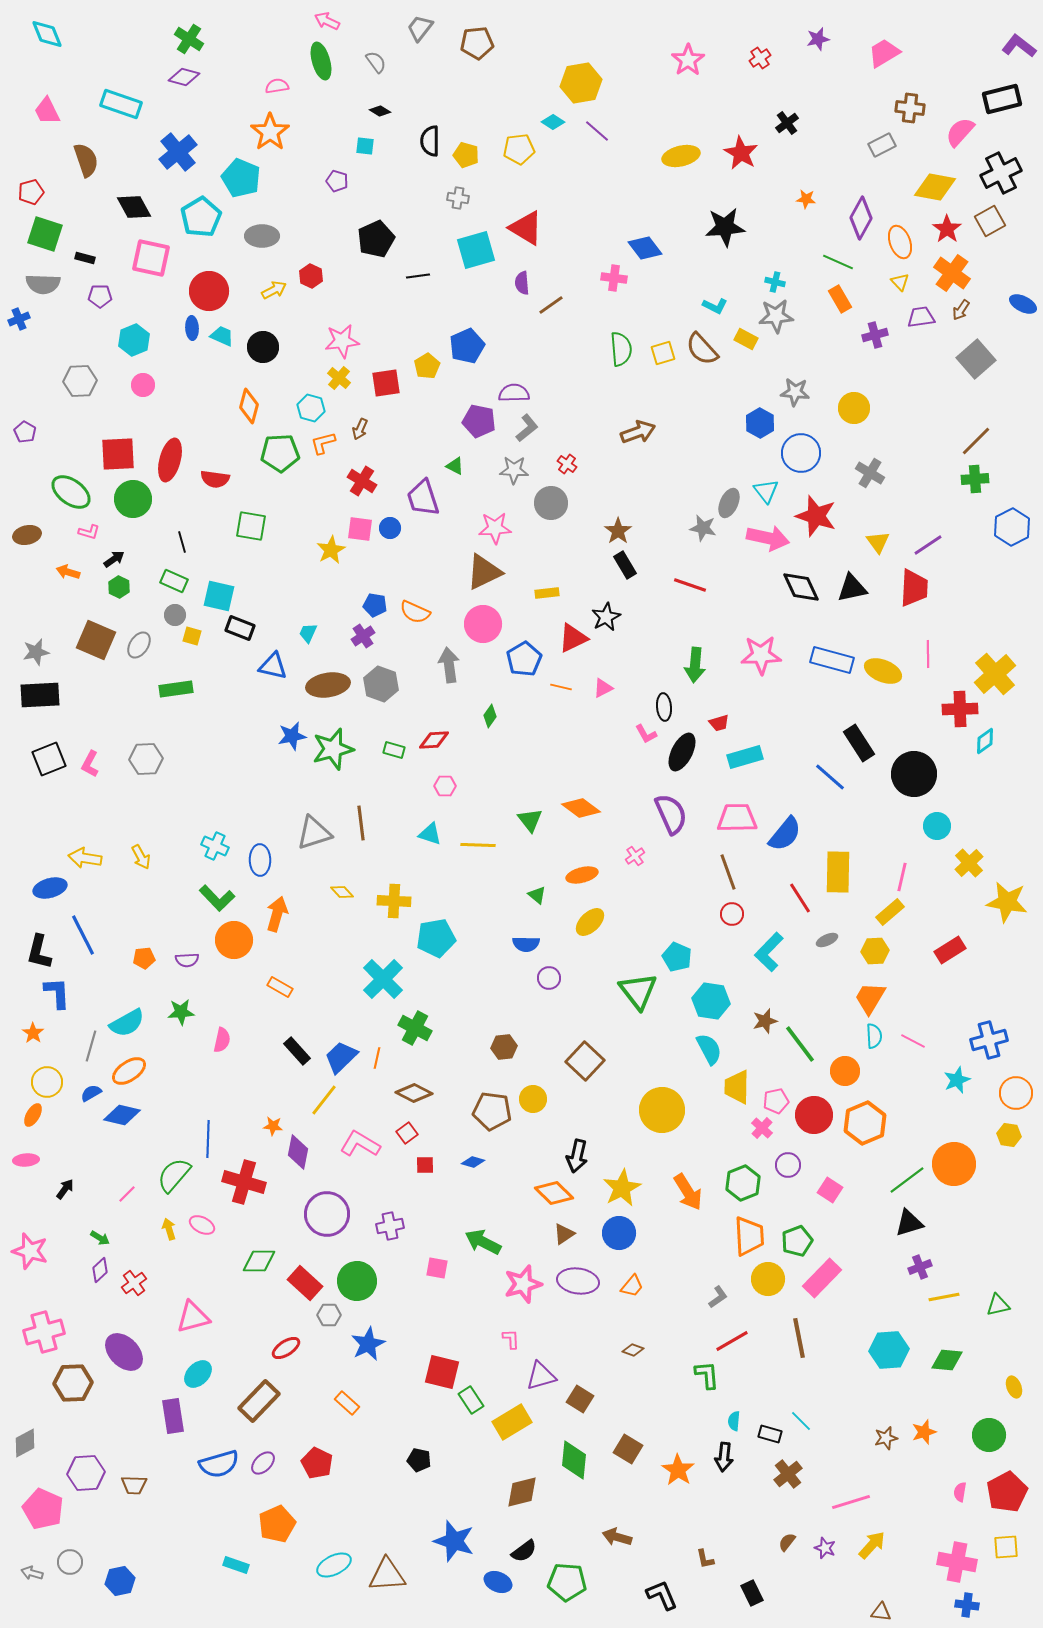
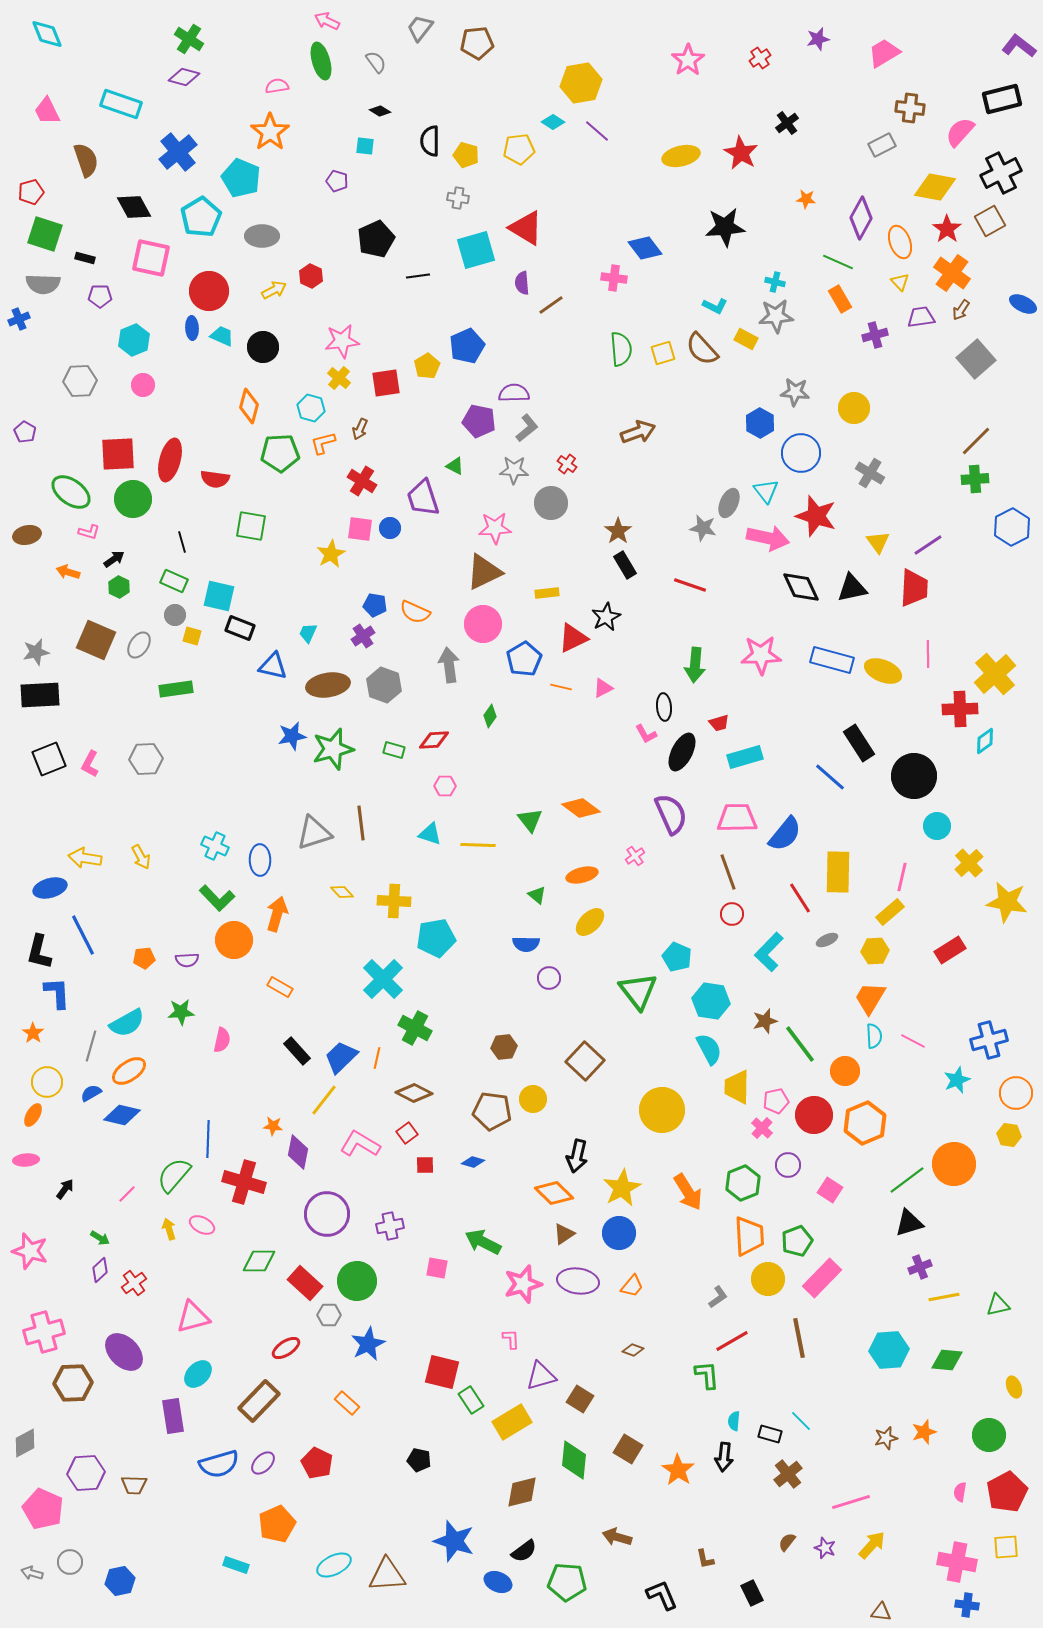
yellow star at (331, 550): moved 4 px down
gray hexagon at (381, 684): moved 3 px right, 1 px down
black circle at (914, 774): moved 2 px down
